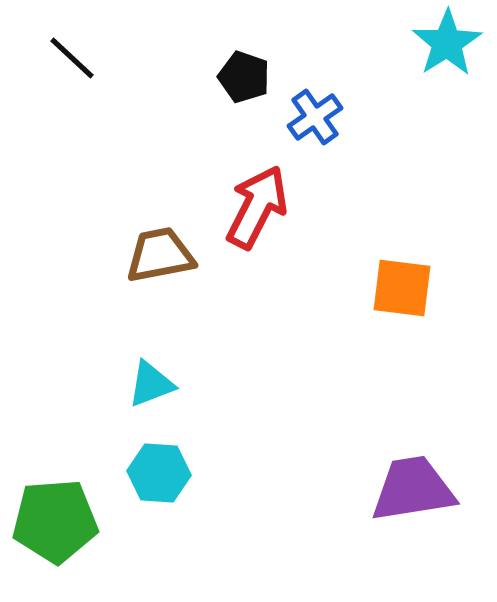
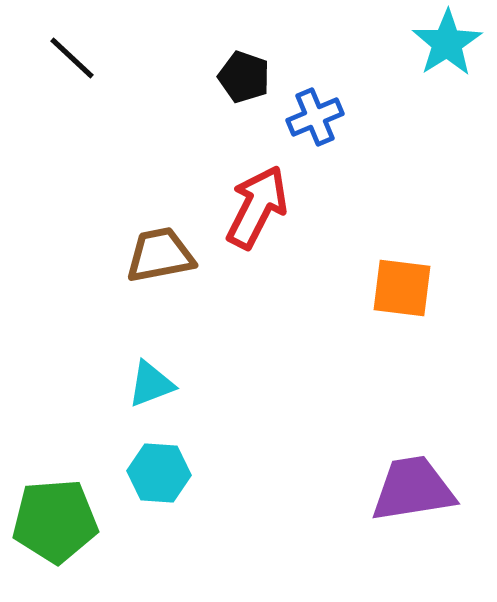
blue cross: rotated 12 degrees clockwise
